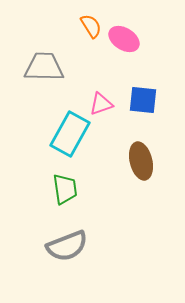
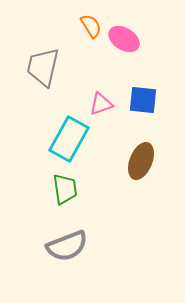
gray trapezoid: moved 1 px left; rotated 78 degrees counterclockwise
cyan rectangle: moved 1 px left, 5 px down
brown ellipse: rotated 36 degrees clockwise
